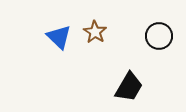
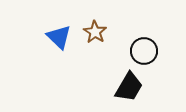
black circle: moved 15 px left, 15 px down
